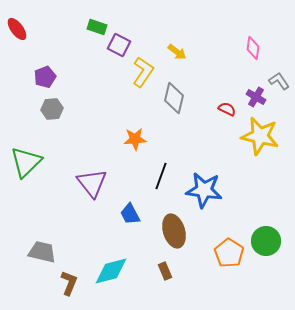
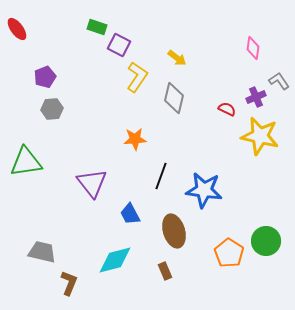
yellow arrow: moved 6 px down
yellow L-shape: moved 6 px left, 5 px down
purple cross: rotated 36 degrees clockwise
green triangle: rotated 36 degrees clockwise
cyan diamond: moved 4 px right, 11 px up
